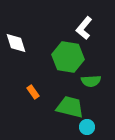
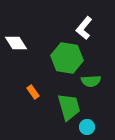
white diamond: rotated 15 degrees counterclockwise
green hexagon: moved 1 px left, 1 px down
green trapezoid: moved 1 px left; rotated 60 degrees clockwise
